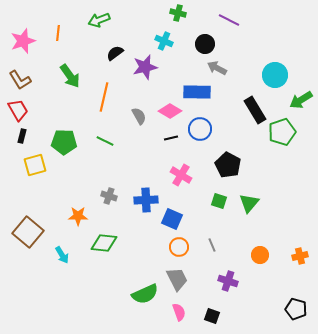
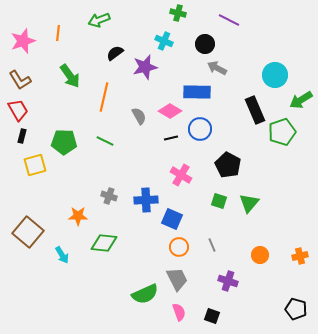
black rectangle at (255, 110): rotated 8 degrees clockwise
